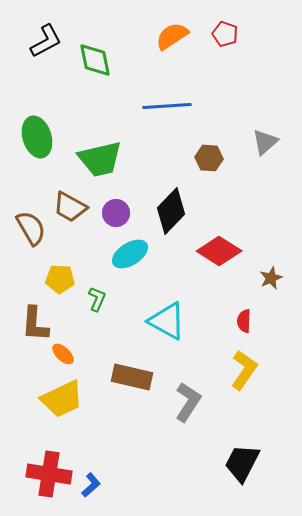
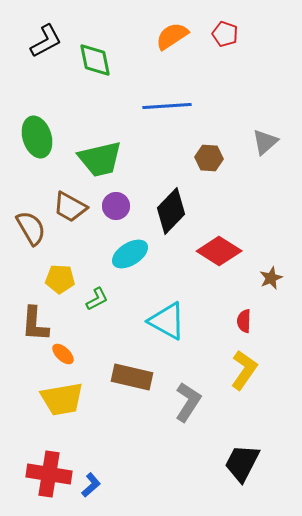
purple circle: moved 7 px up
green L-shape: rotated 40 degrees clockwise
yellow trapezoid: rotated 15 degrees clockwise
